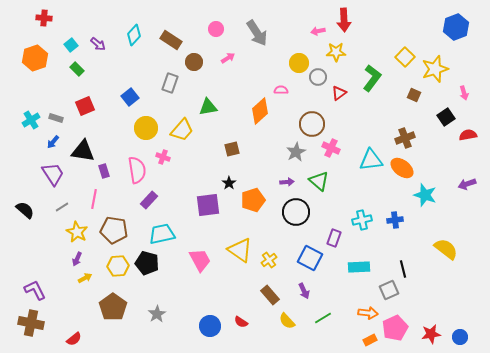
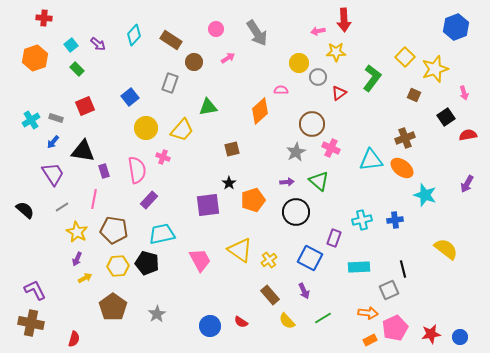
purple arrow at (467, 184): rotated 42 degrees counterclockwise
red semicircle at (74, 339): rotated 35 degrees counterclockwise
